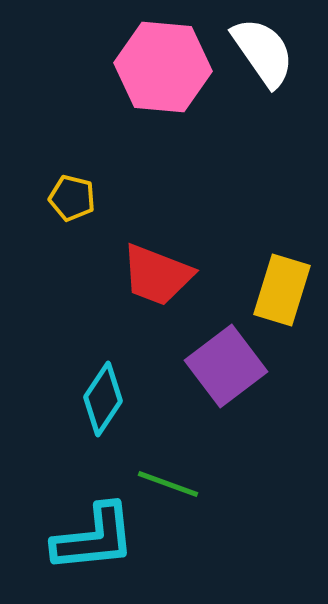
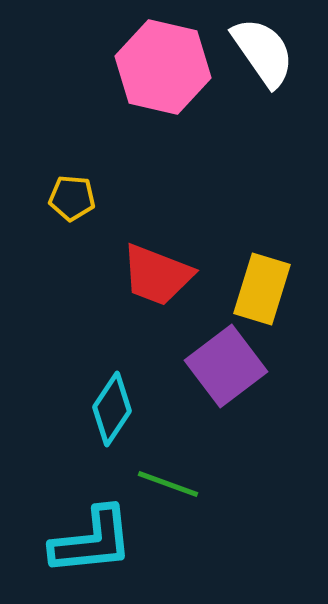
pink hexagon: rotated 8 degrees clockwise
yellow pentagon: rotated 9 degrees counterclockwise
yellow rectangle: moved 20 px left, 1 px up
cyan diamond: moved 9 px right, 10 px down
cyan L-shape: moved 2 px left, 3 px down
